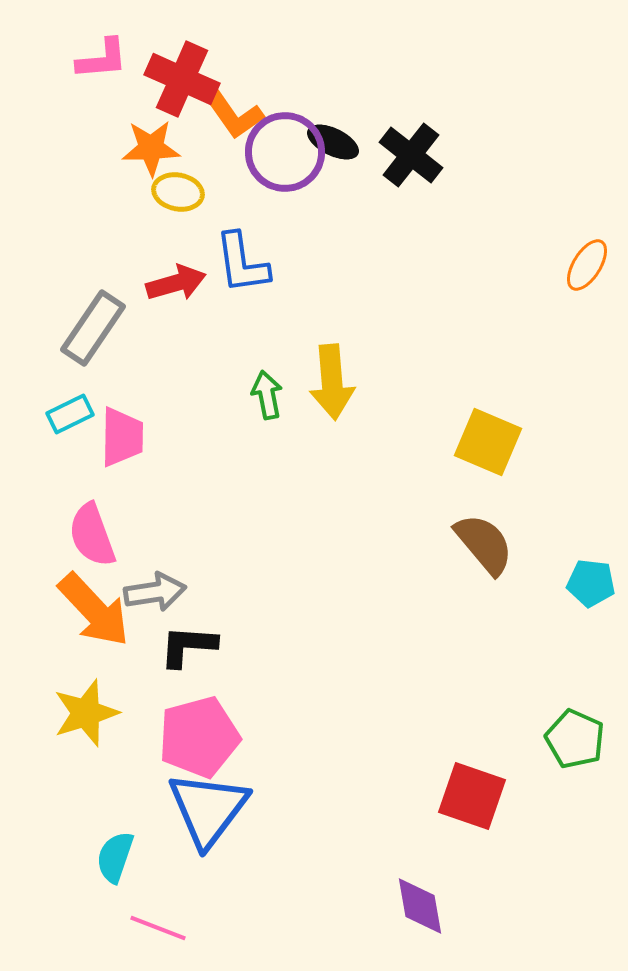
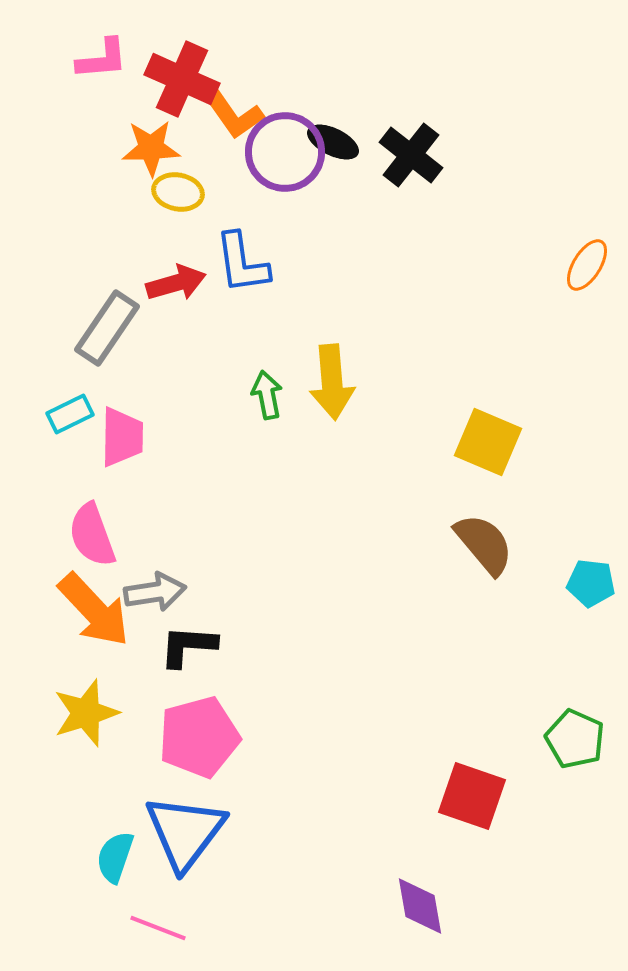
gray rectangle: moved 14 px right
blue triangle: moved 23 px left, 23 px down
